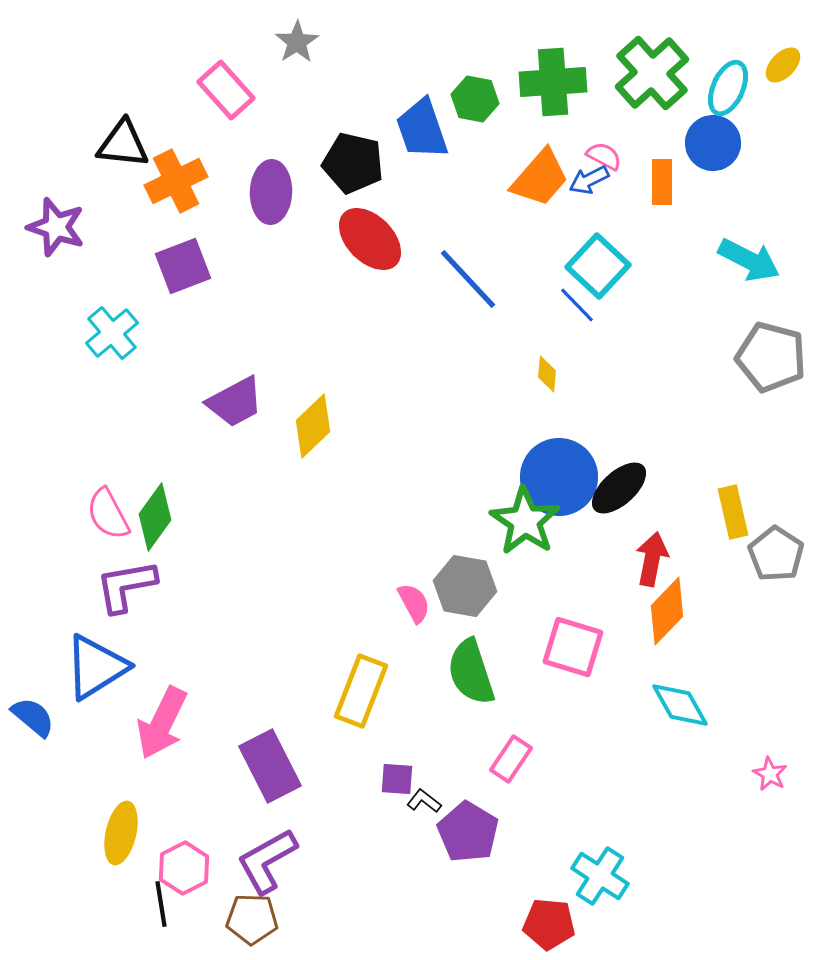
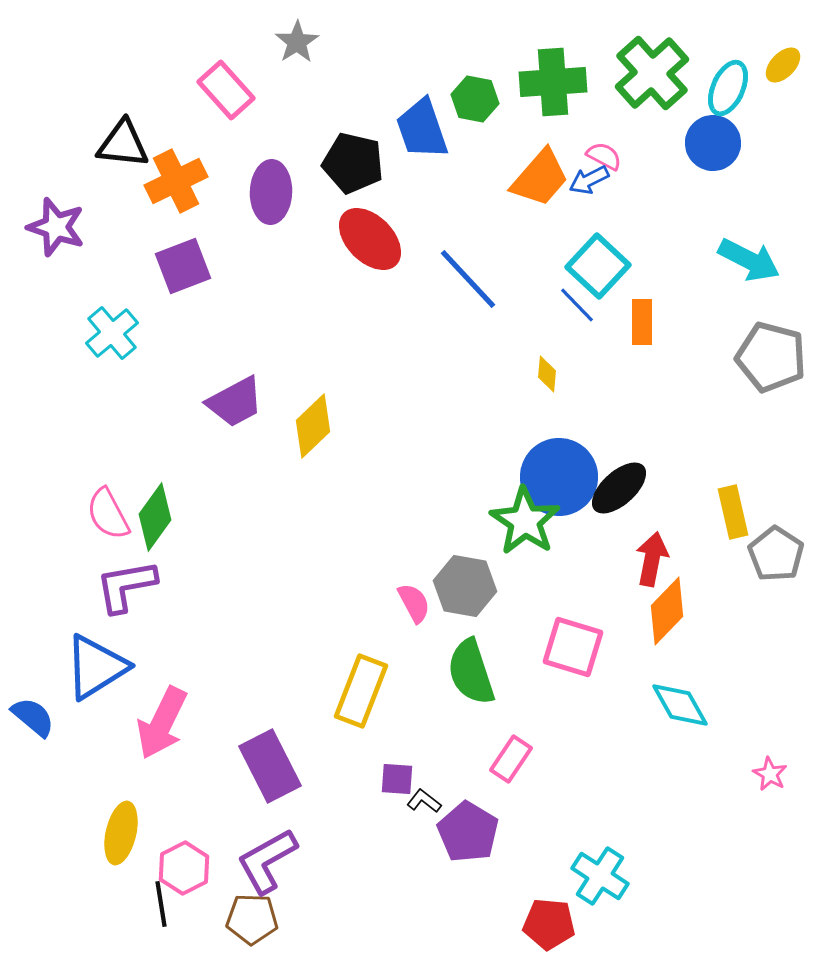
orange rectangle at (662, 182): moved 20 px left, 140 px down
